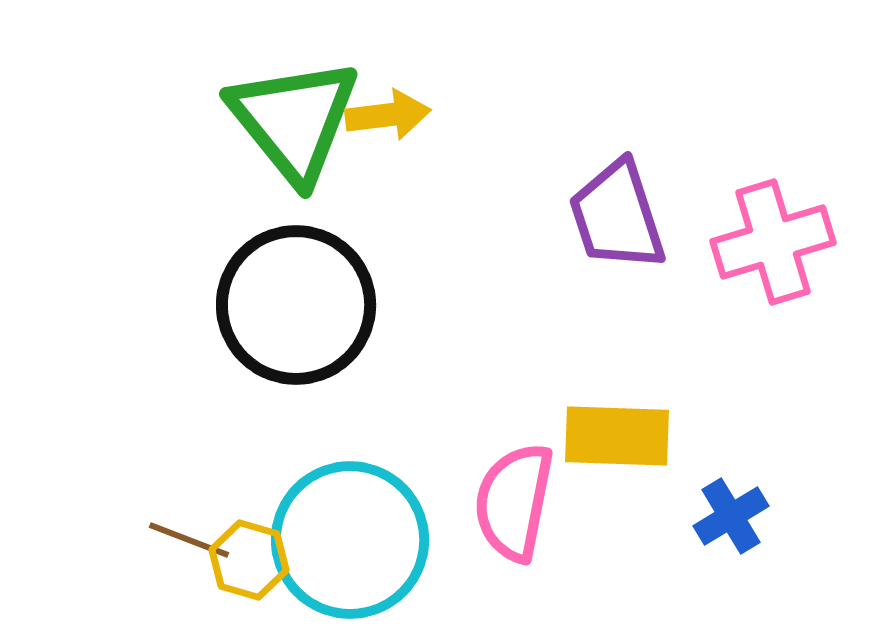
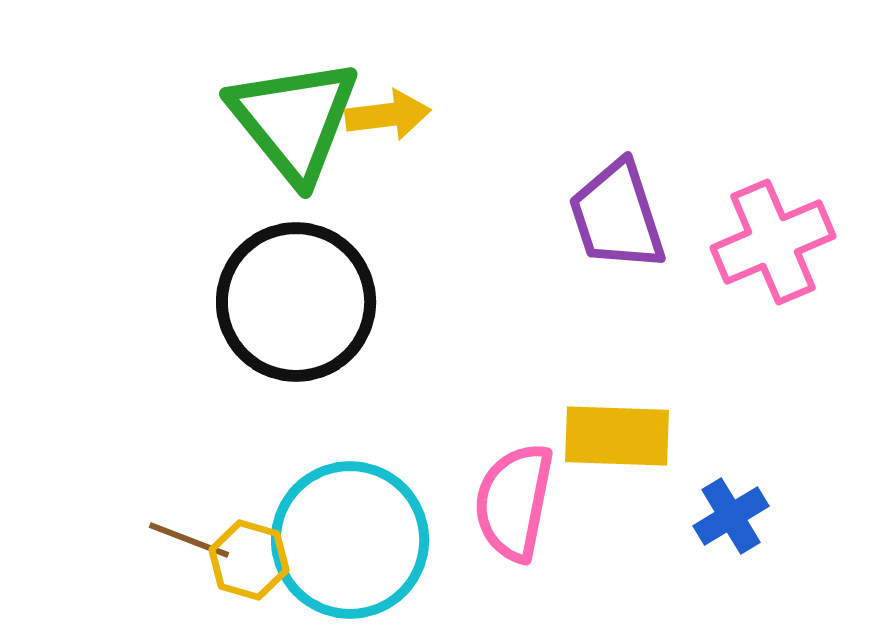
pink cross: rotated 6 degrees counterclockwise
black circle: moved 3 px up
